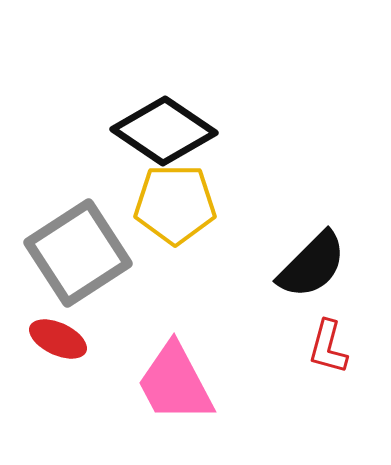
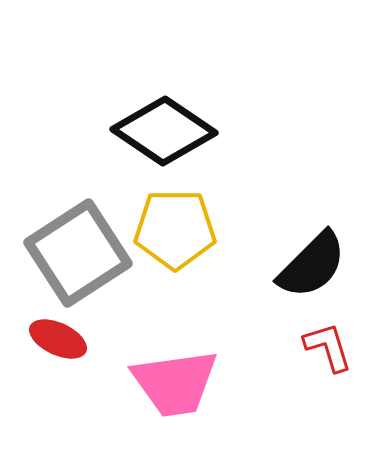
yellow pentagon: moved 25 px down
red L-shape: rotated 148 degrees clockwise
pink trapezoid: rotated 70 degrees counterclockwise
